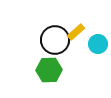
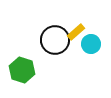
cyan circle: moved 7 px left
green hexagon: moved 27 px left; rotated 20 degrees clockwise
